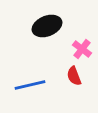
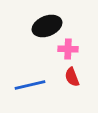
pink cross: moved 14 px left; rotated 36 degrees counterclockwise
red semicircle: moved 2 px left, 1 px down
